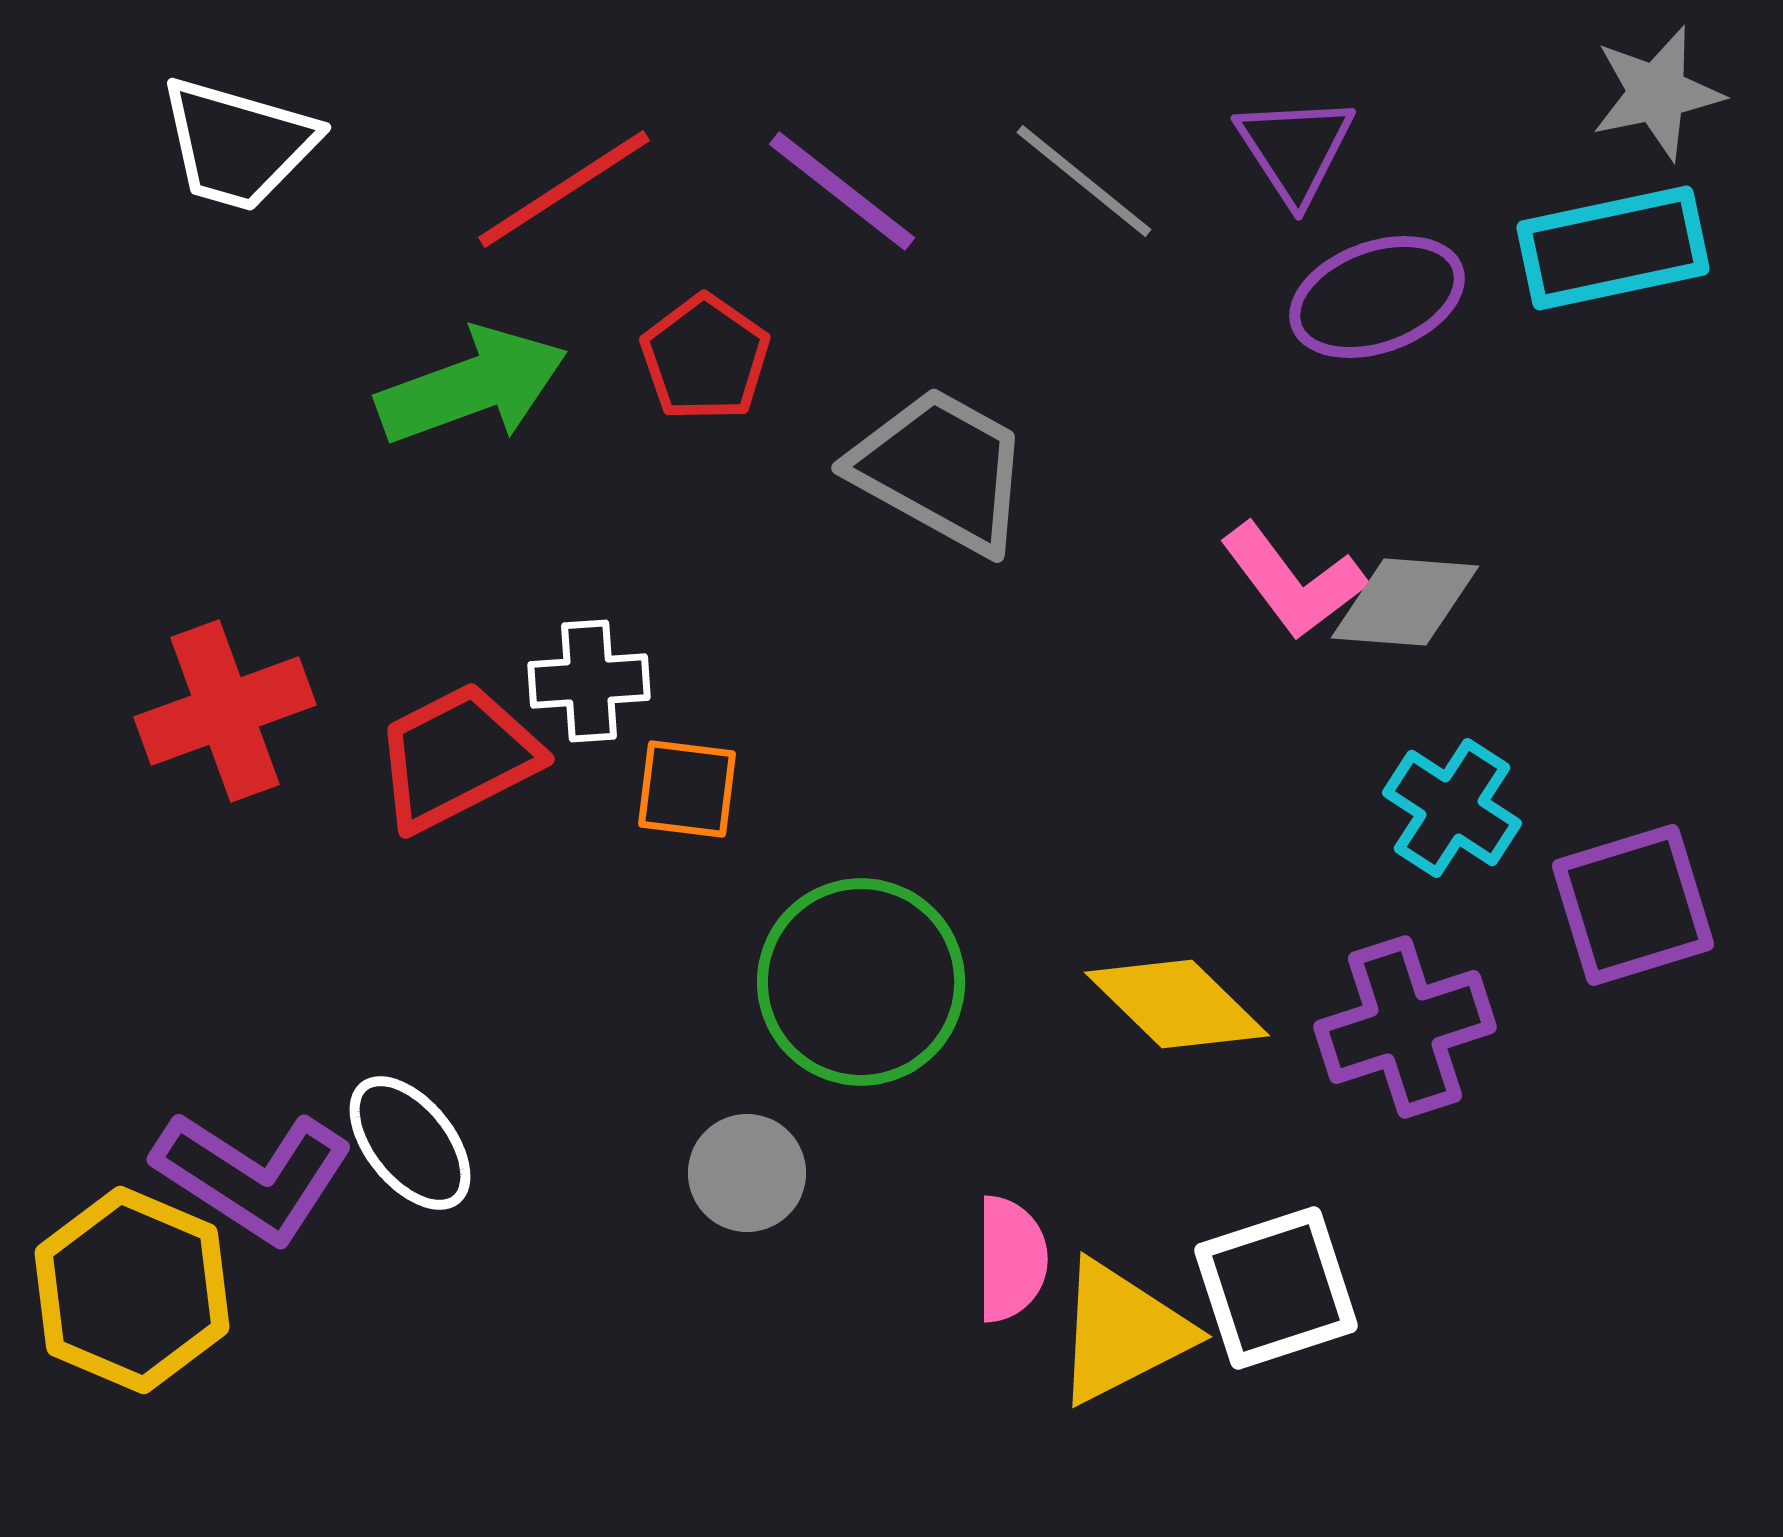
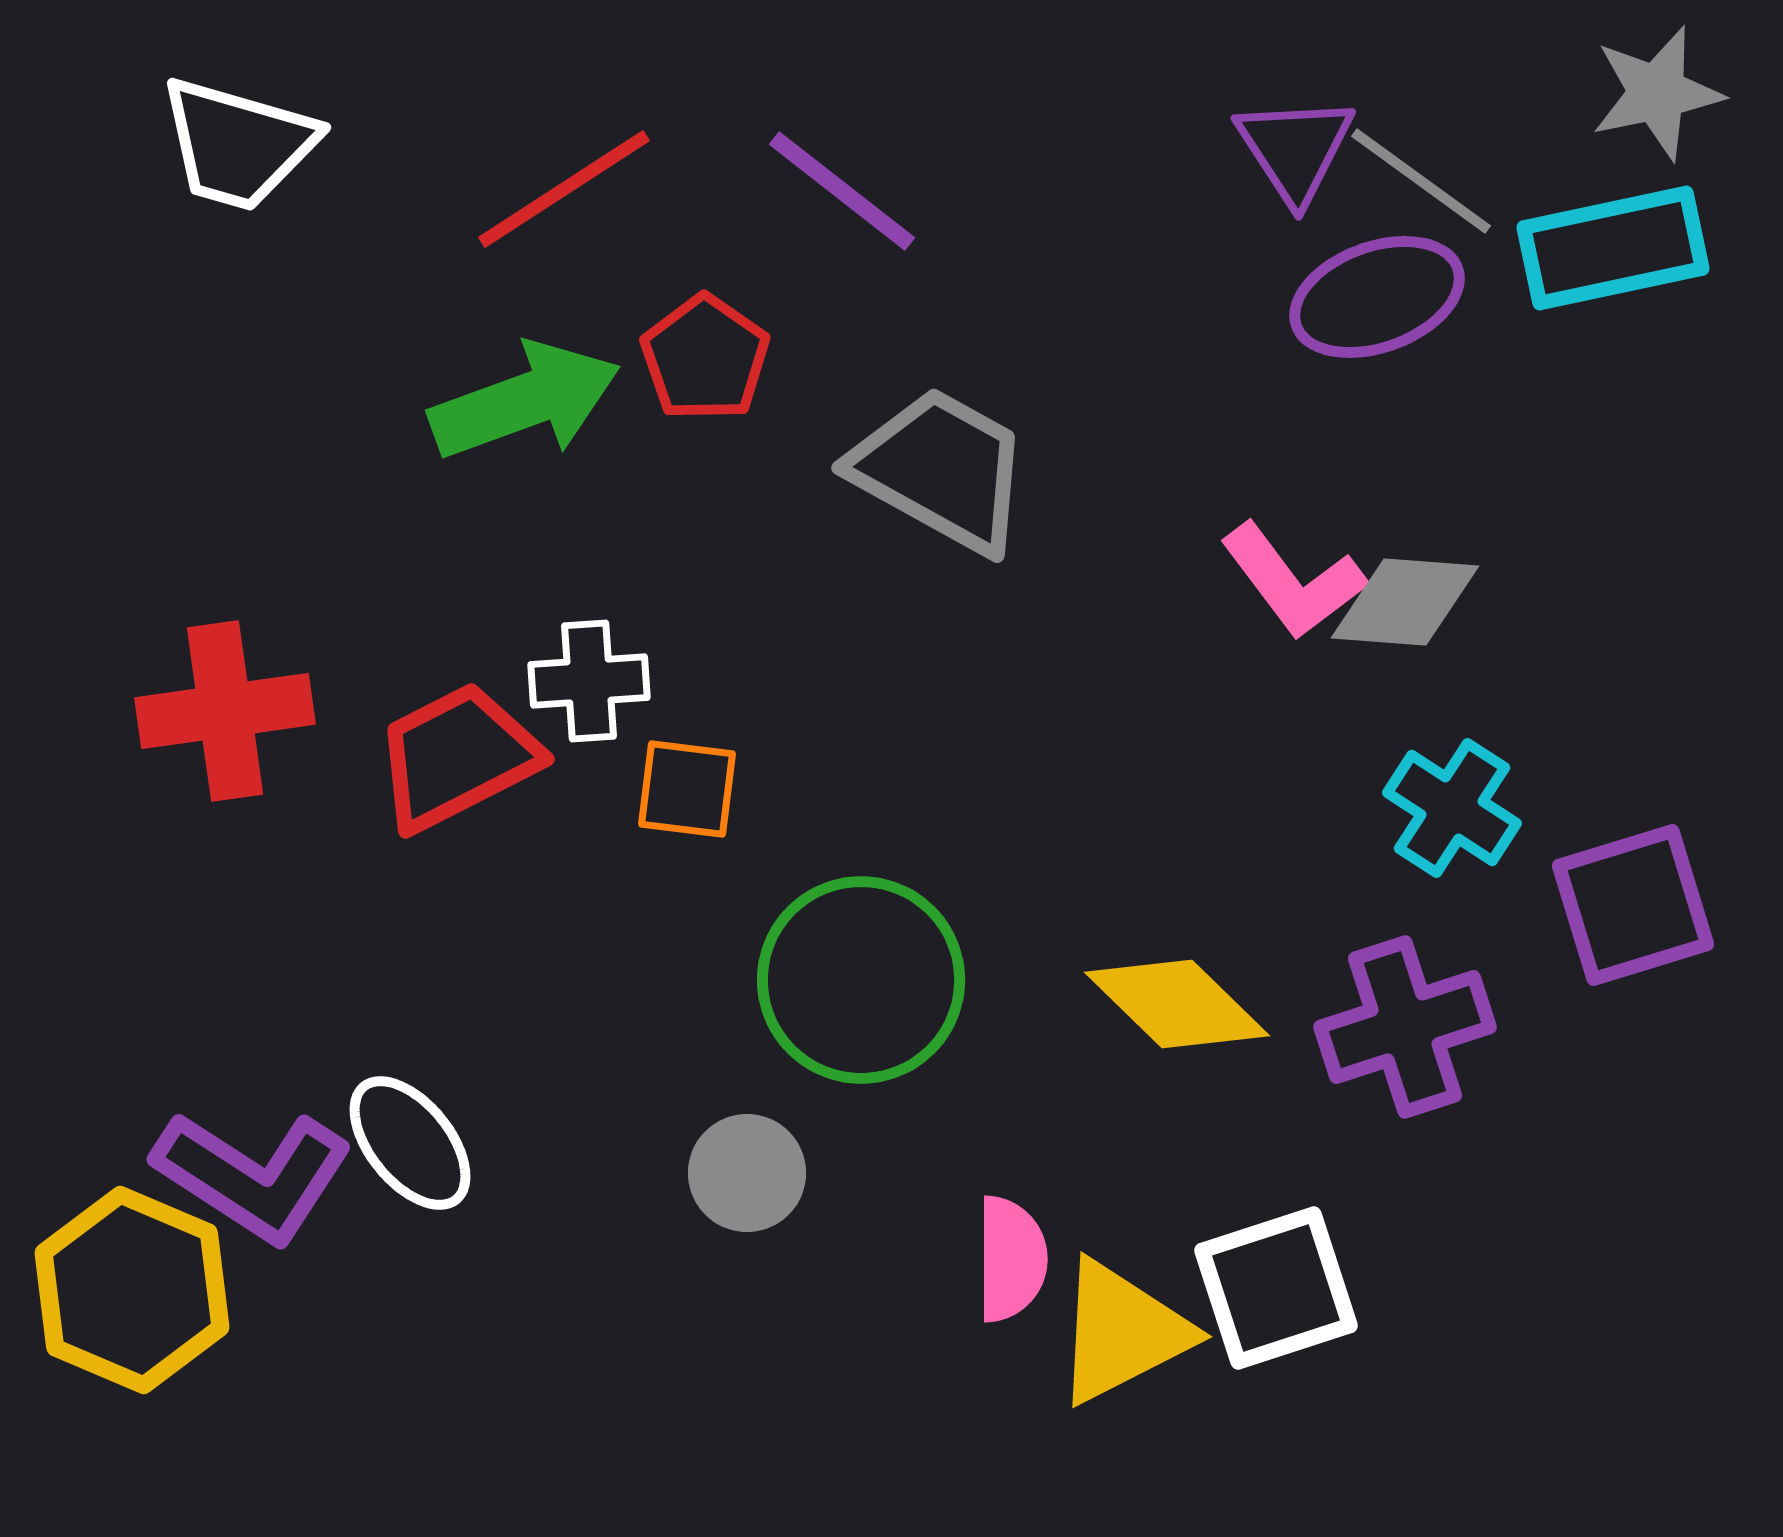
gray line: moved 337 px right; rotated 3 degrees counterclockwise
green arrow: moved 53 px right, 15 px down
red cross: rotated 12 degrees clockwise
green circle: moved 2 px up
